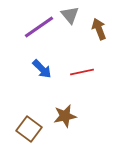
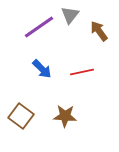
gray triangle: rotated 18 degrees clockwise
brown arrow: moved 2 px down; rotated 15 degrees counterclockwise
brown star: rotated 15 degrees clockwise
brown square: moved 8 px left, 13 px up
